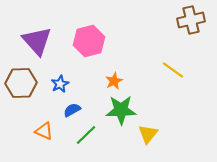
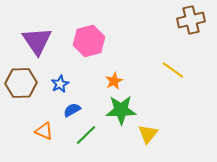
purple triangle: rotated 8 degrees clockwise
